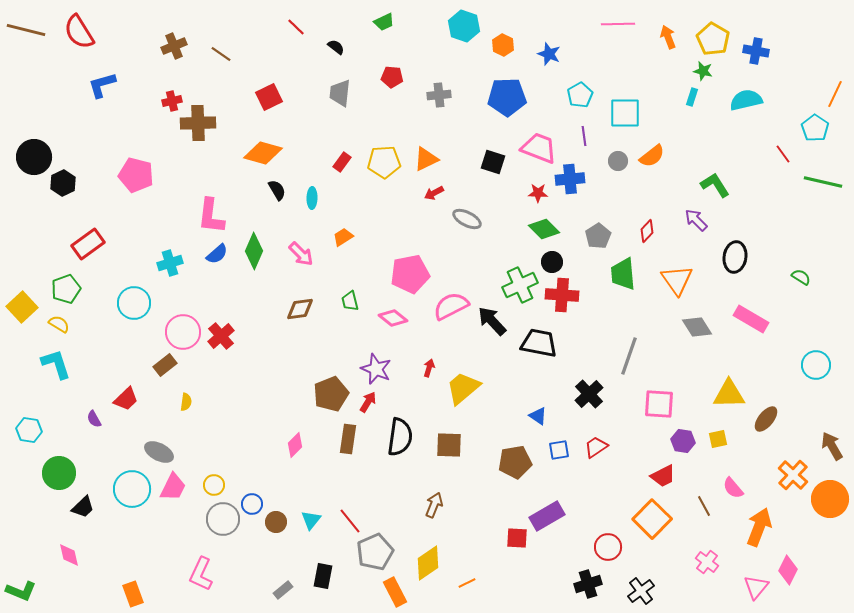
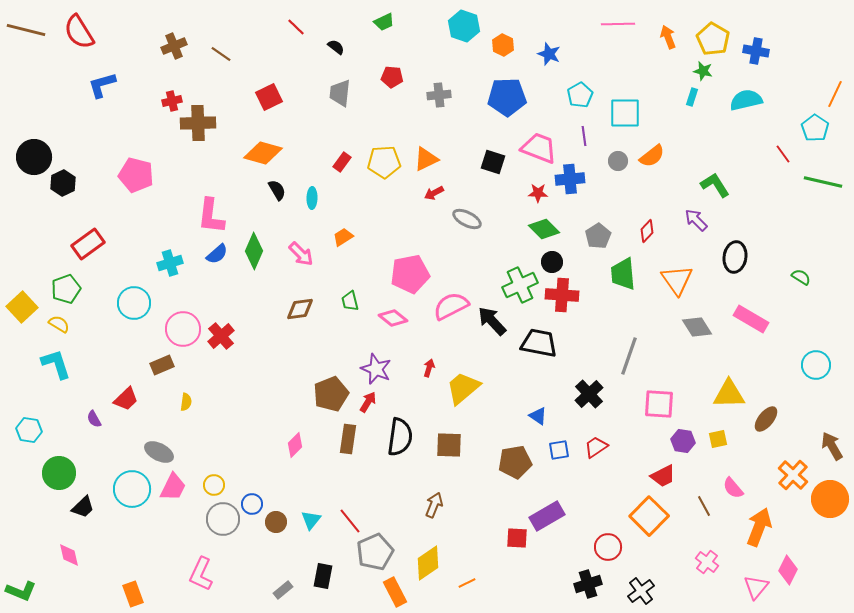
pink circle at (183, 332): moved 3 px up
brown rectangle at (165, 365): moved 3 px left; rotated 15 degrees clockwise
orange square at (652, 519): moved 3 px left, 3 px up
